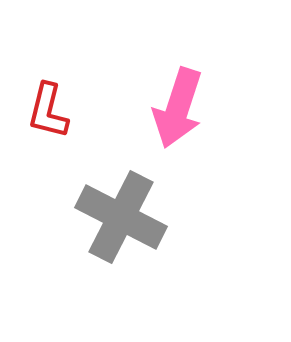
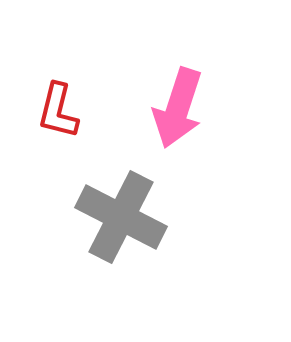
red L-shape: moved 10 px right
